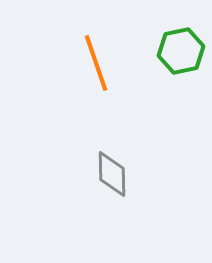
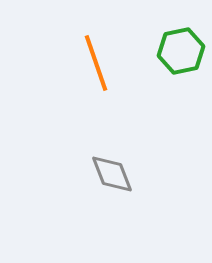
gray diamond: rotated 21 degrees counterclockwise
